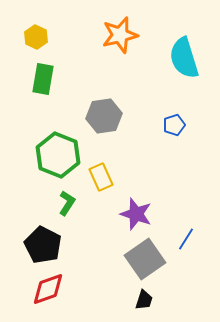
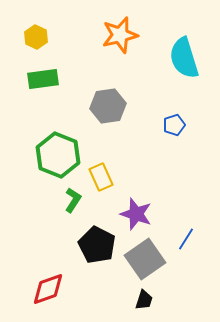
green rectangle: rotated 72 degrees clockwise
gray hexagon: moved 4 px right, 10 px up
green L-shape: moved 6 px right, 3 px up
black pentagon: moved 54 px right
